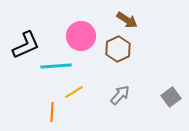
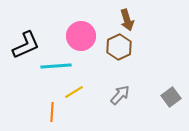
brown arrow: rotated 40 degrees clockwise
brown hexagon: moved 1 px right, 2 px up
